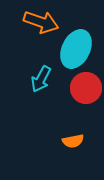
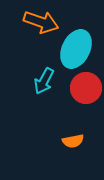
cyan arrow: moved 3 px right, 2 px down
